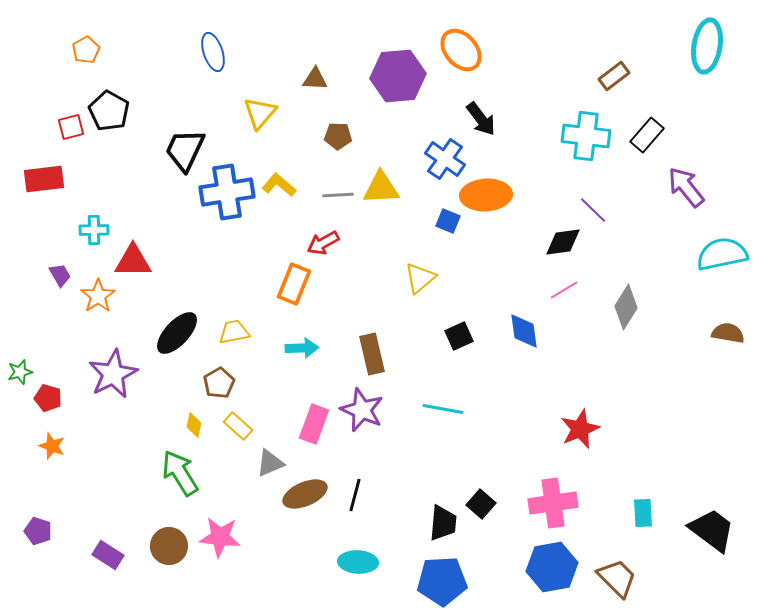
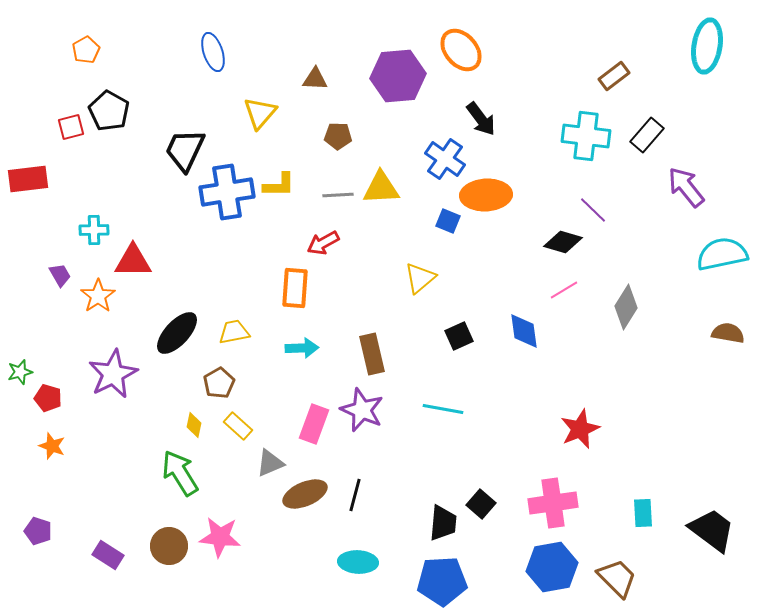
red rectangle at (44, 179): moved 16 px left
yellow L-shape at (279, 185): rotated 140 degrees clockwise
black diamond at (563, 242): rotated 24 degrees clockwise
orange rectangle at (294, 284): moved 1 px right, 4 px down; rotated 18 degrees counterclockwise
